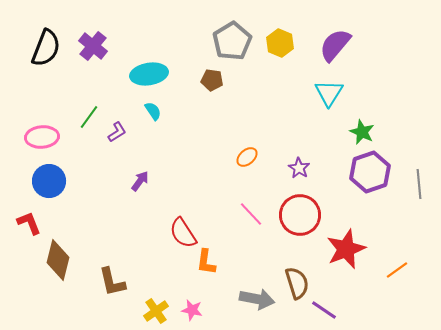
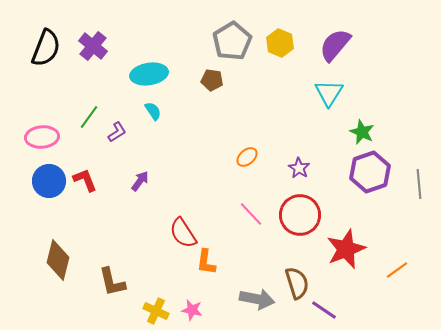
red L-shape: moved 56 px right, 43 px up
yellow cross: rotated 30 degrees counterclockwise
